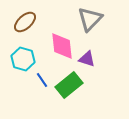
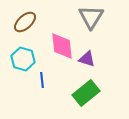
gray triangle: moved 1 px right, 2 px up; rotated 12 degrees counterclockwise
blue line: rotated 28 degrees clockwise
green rectangle: moved 17 px right, 8 px down
